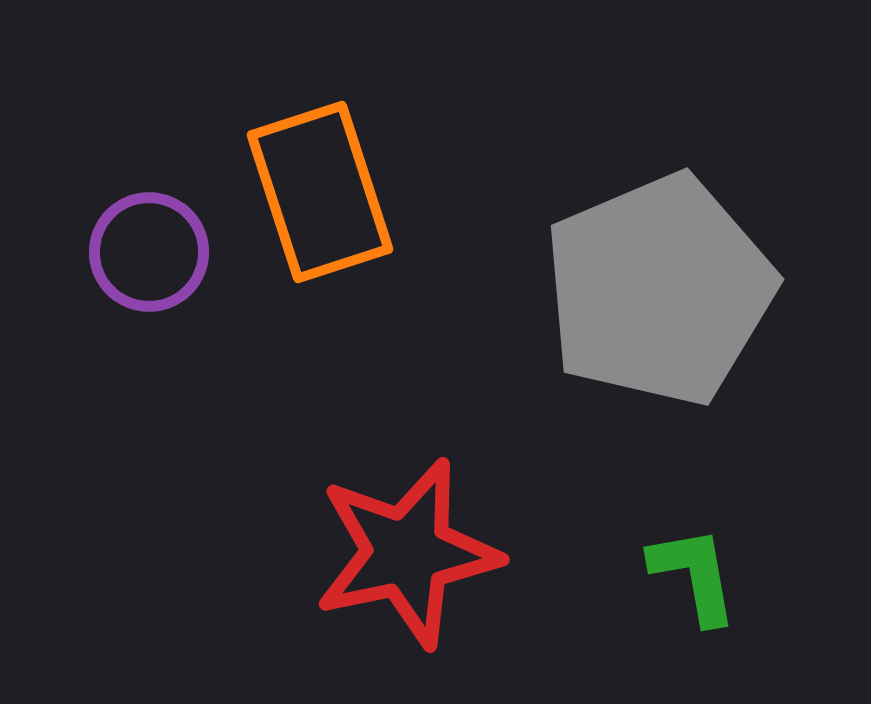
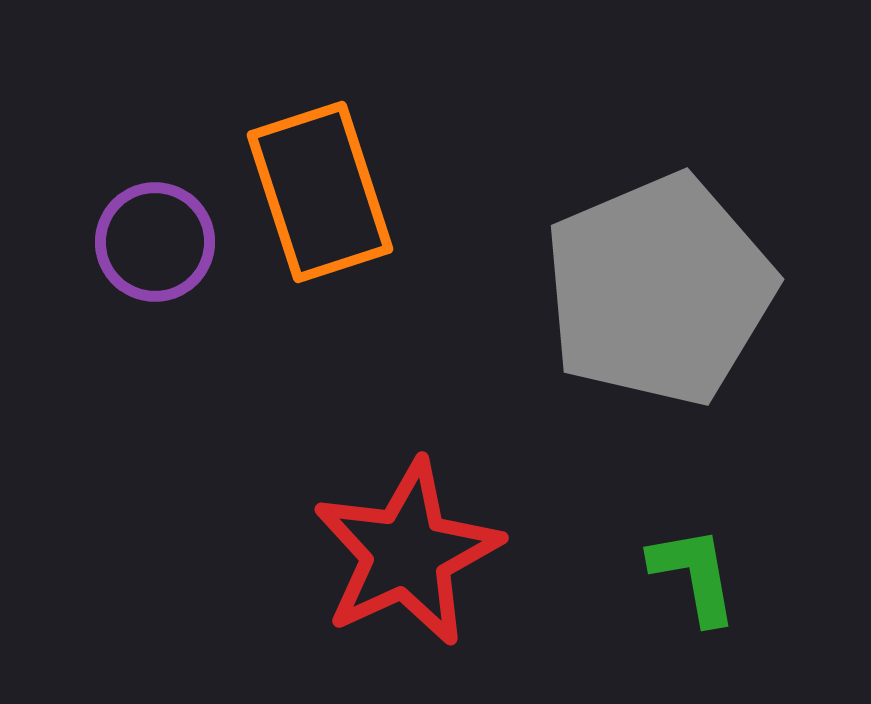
purple circle: moved 6 px right, 10 px up
red star: rotated 13 degrees counterclockwise
